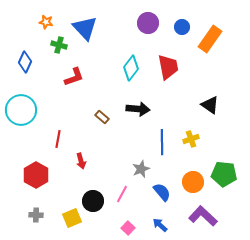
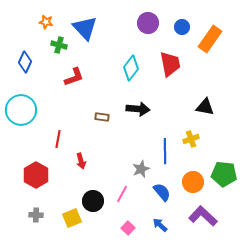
red trapezoid: moved 2 px right, 3 px up
black triangle: moved 5 px left, 2 px down; rotated 24 degrees counterclockwise
brown rectangle: rotated 32 degrees counterclockwise
blue line: moved 3 px right, 9 px down
